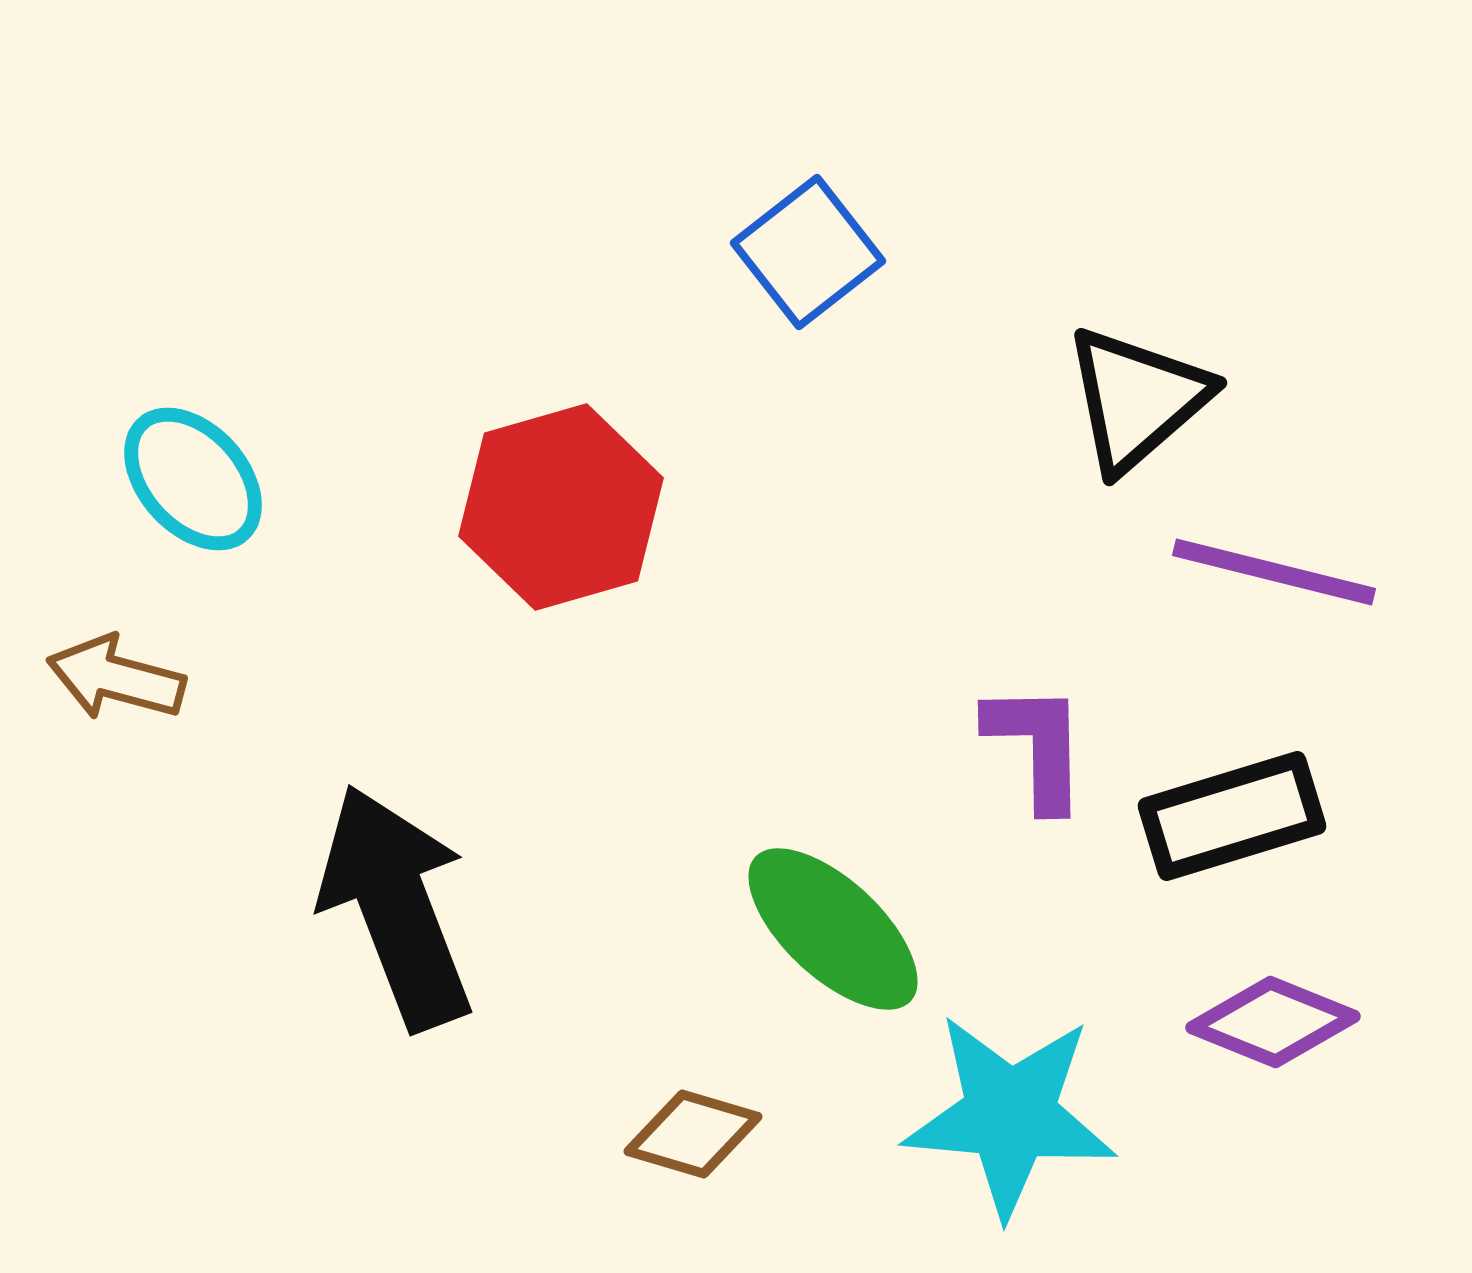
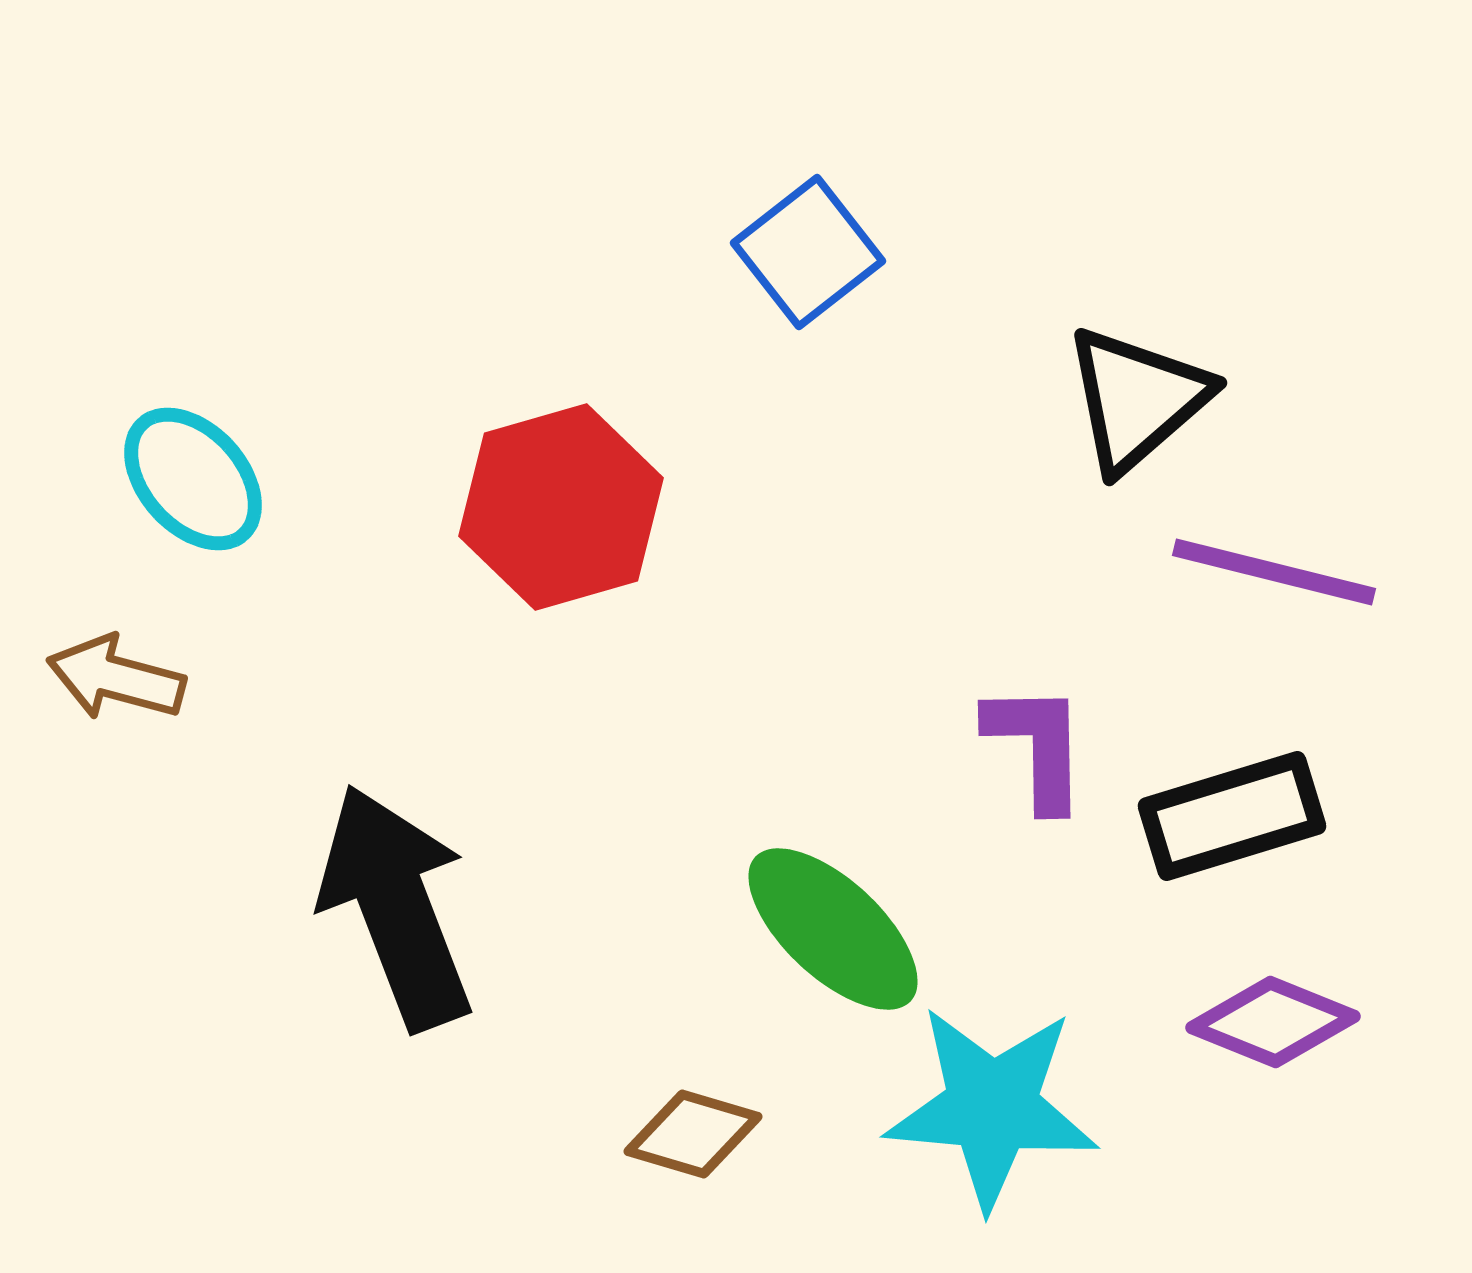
cyan star: moved 18 px left, 8 px up
